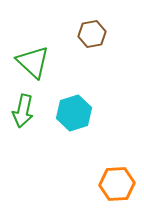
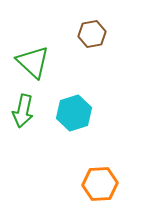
orange hexagon: moved 17 px left
